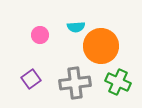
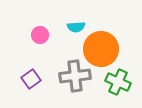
orange circle: moved 3 px down
gray cross: moved 7 px up
